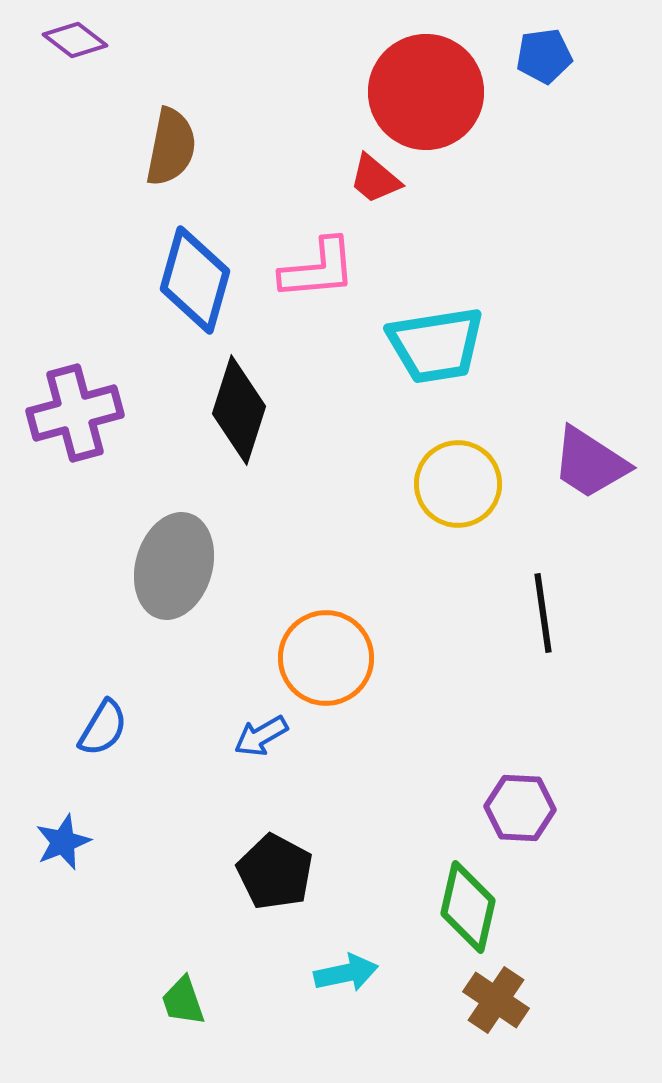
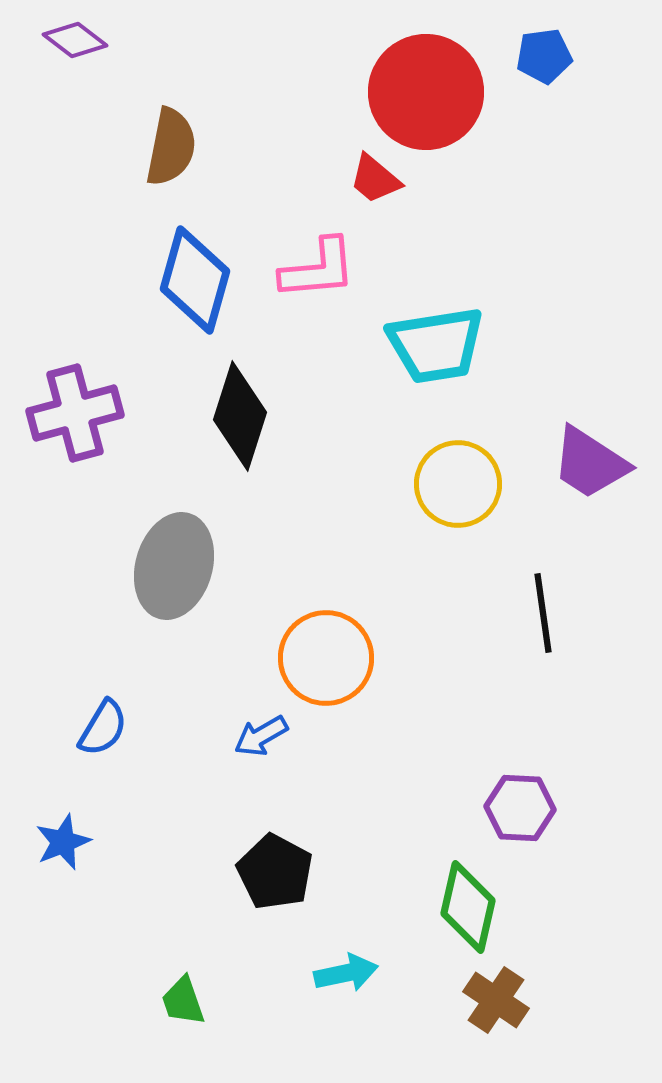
black diamond: moved 1 px right, 6 px down
